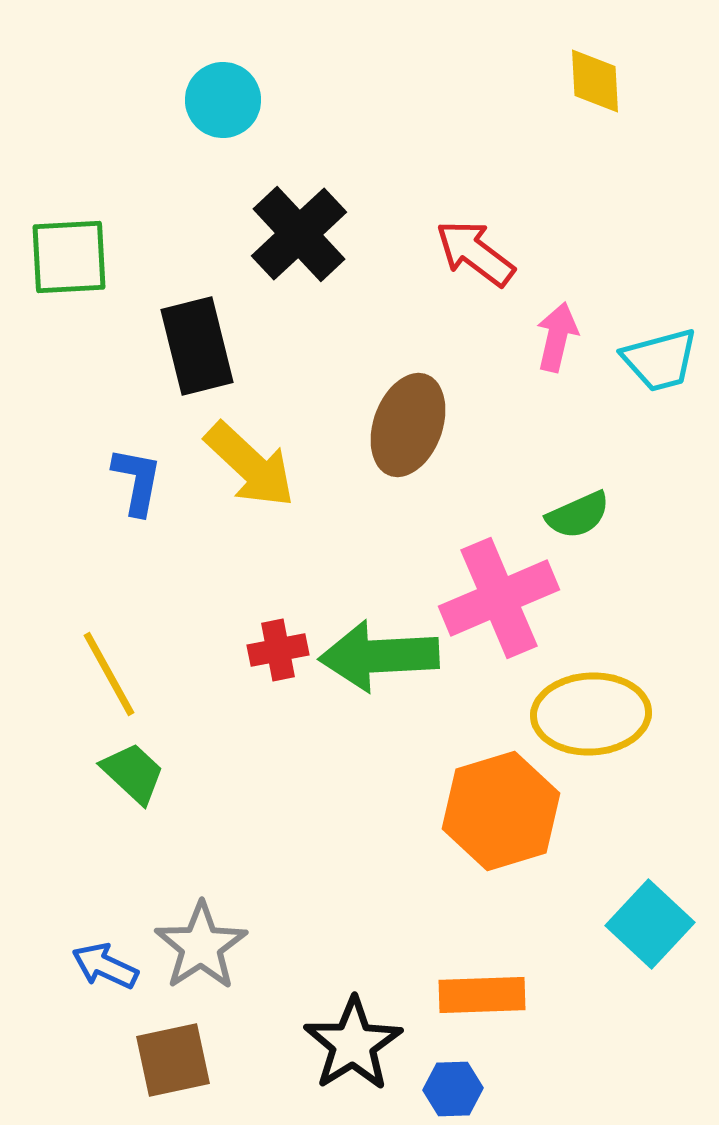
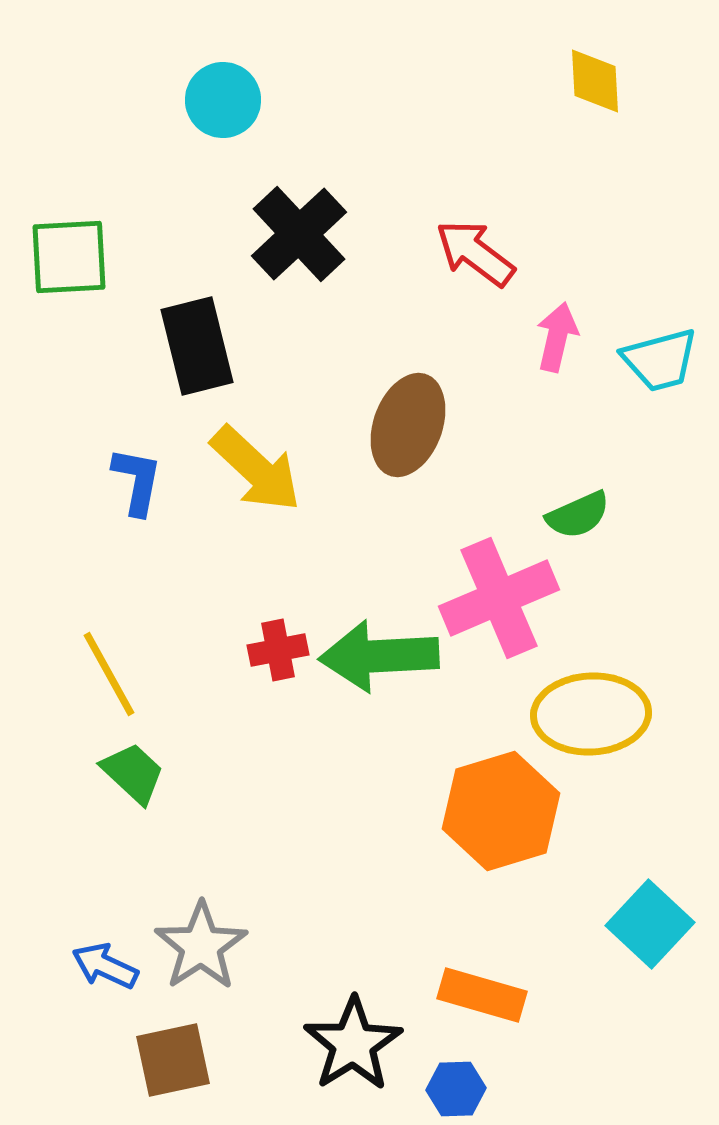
yellow arrow: moved 6 px right, 4 px down
orange rectangle: rotated 18 degrees clockwise
blue hexagon: moved 3 px right
